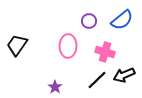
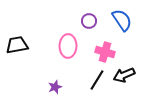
blue semicircle: rotated 85 degrees counterclockwise
black trapezoid: rotated 45 degrees clockwise
black line: rotated 15 degrees counterclockwise
purple star: rotated 16 degrees clockwise
